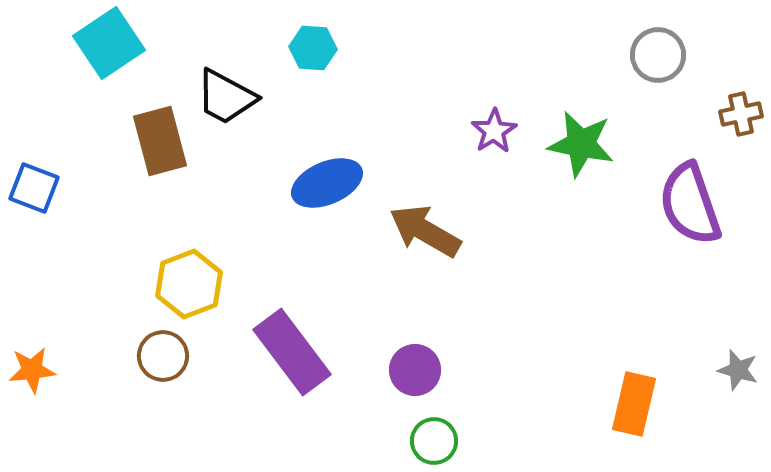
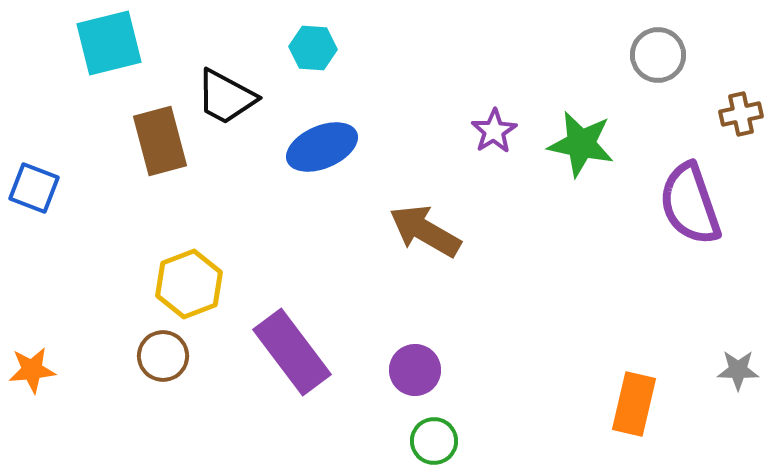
cyan square: rotated 20 degrees clockwise
blue ellipse: moved 5 px left, 36 px up
gray star: rotated 15 degrees counterclockwise
